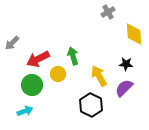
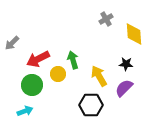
gray cross: moved 2 px left, 7 px down
green arrow: moved 4 px down
black hexagon: rotated 25 degrees counterclockwise
